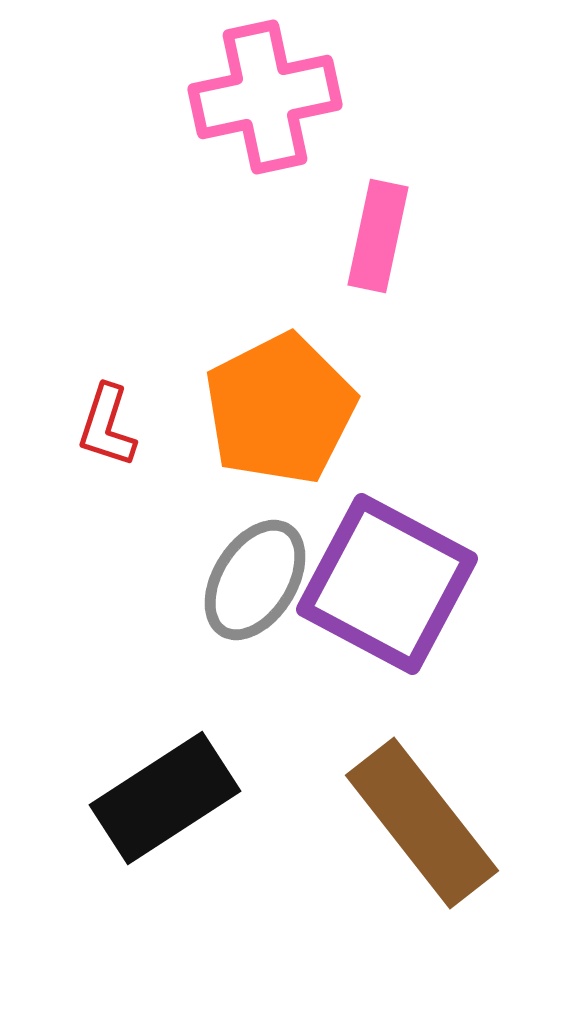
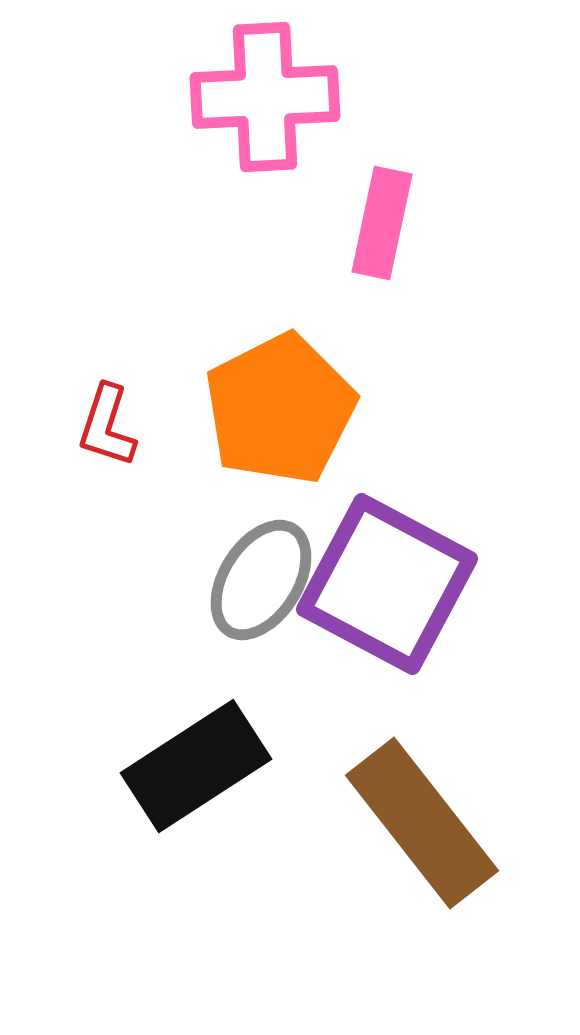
pink cross: rotated 9 degrees clockwise
pink rectangle: moved 4 px right, 13 px up
gray ellipse: moved 6 px right
black rectangle: moved 31 px right, 32 px up
